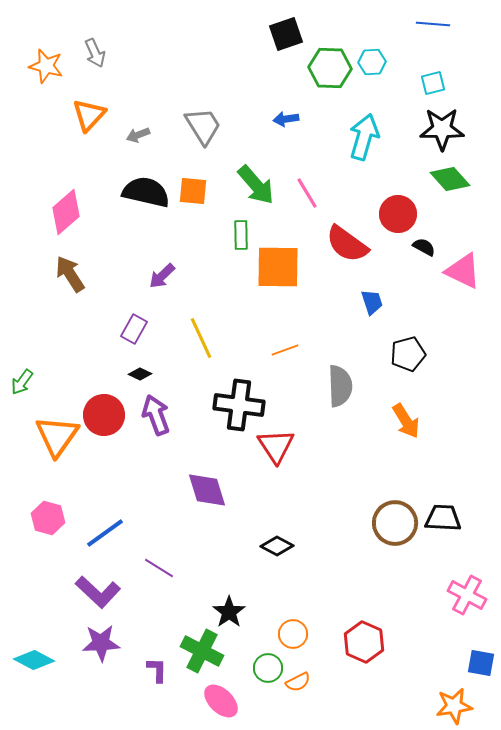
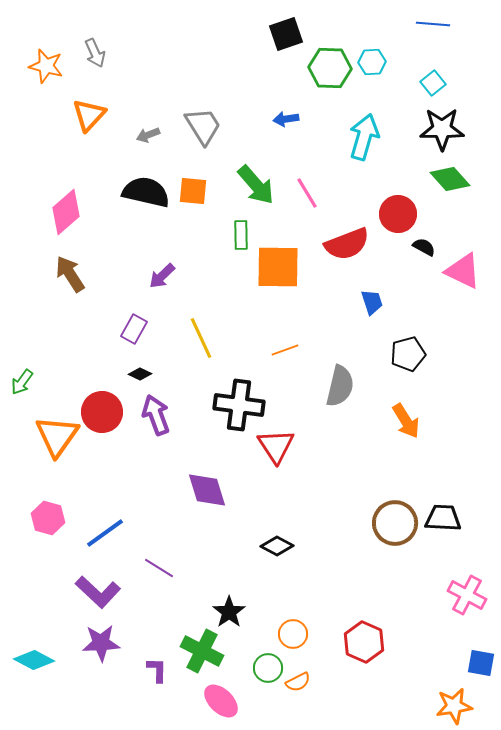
cyan square at (433, 83): rotated 25 degrees counterclockwise
gray arrow at (138, 135): moved 10 px right
red semicircle at (347, 244): rotated 57 degrees counterclockwise
gray semicircle at (340, 386): rotated 15 degrees clockwise
red circle at (104, 415): moved 2 px left, 3 px up
